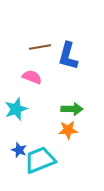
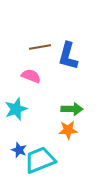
pink semicircle: moved 1 px left, 1 px up
